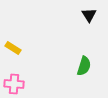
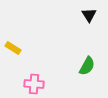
green semicircle: moved 3 px right; rotated 12 degrees clockwise
pink cross: moved 20 px right
